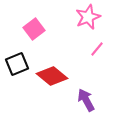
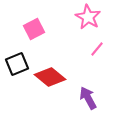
pink star: rotated 20 degrees counterclockwise
pink square: rotated 10 degrees clockwise
red diamond: moved 2 px left, 1 px down
purple arrow: moved 2 px right, 2 px up
